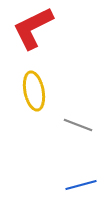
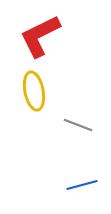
red L-shape: moved 7 px right, 8 px down
blue line: moved 1 px right
